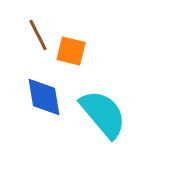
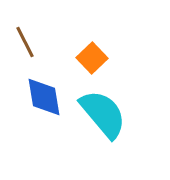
brown line: moved 13 px left, 7 px down
orange square: moved 21 px right, 7 px down; rotated 32 degrees clockwise
